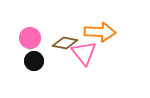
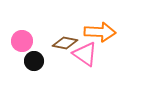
pink circle: moved 8 px left, 3 px down
pink triangle: moved 1 px right, 1 px down; rotated 16 degrees counterclockwise
